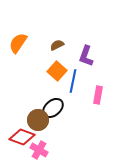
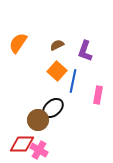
purple L-shape: moved 1 px left, 5 px up
red diamond: moved 7 px down; rotated 20 degrees counterclockwise
